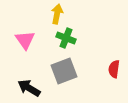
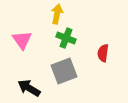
pink triangle: moved 3 px left
red semicircle: moved 11 px left, 16 px up
